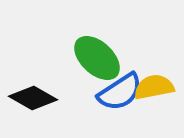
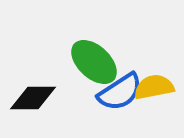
green ellipse: moved 3 px left, 4 px down
black diamond: rotated 30 degrees counterclockwise
